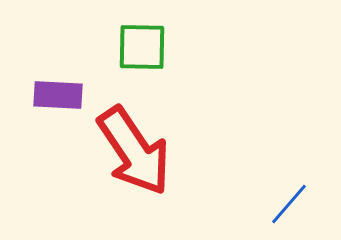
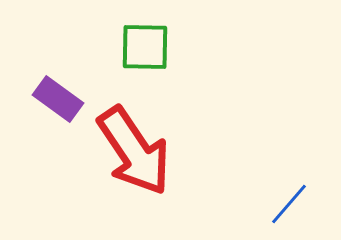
green square: moved 3 px right
purple rectangle: moved 4 px down; rotated 33 degrees clockwise
